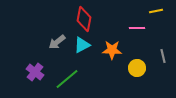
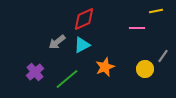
red diamond: rotated 55 degrees clockwise
orange star: moved 7 px left, 17 px down; rotated 24 degrees counterclockwise
gray line: rotated 48 degrees clockwise
yellow circle: moved 8 px right, 1 px down
purple cross: rotated 12 degrees clockwise
